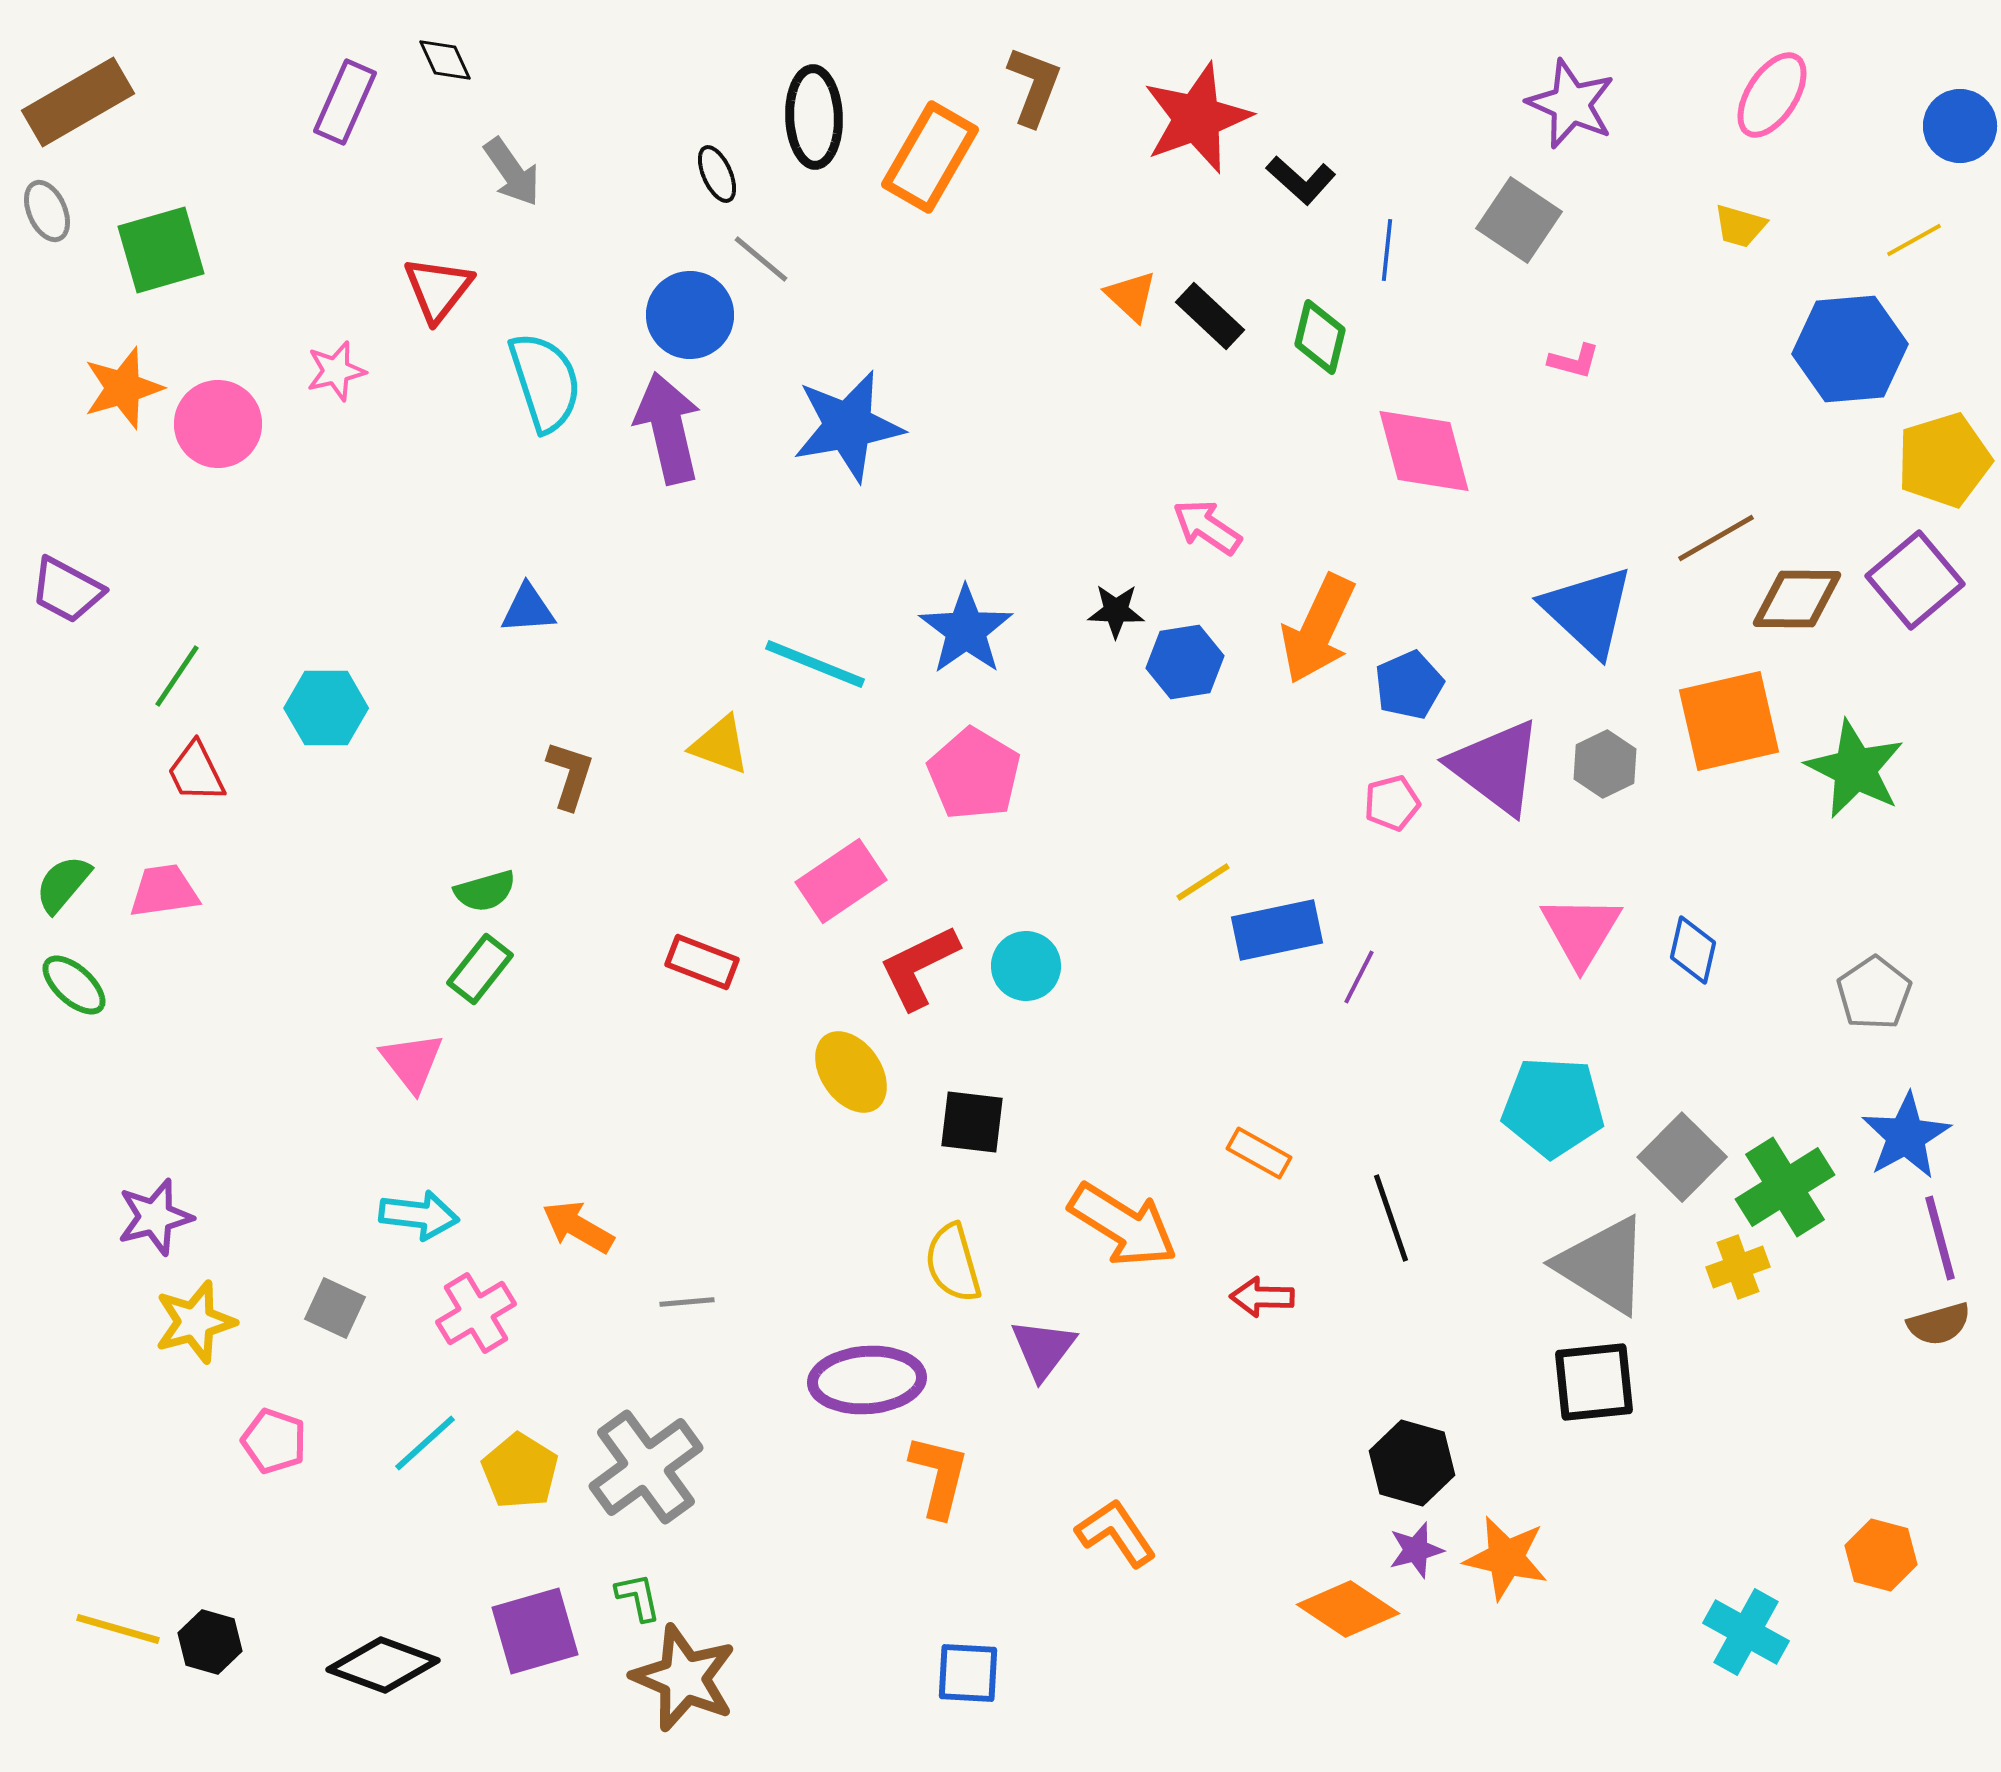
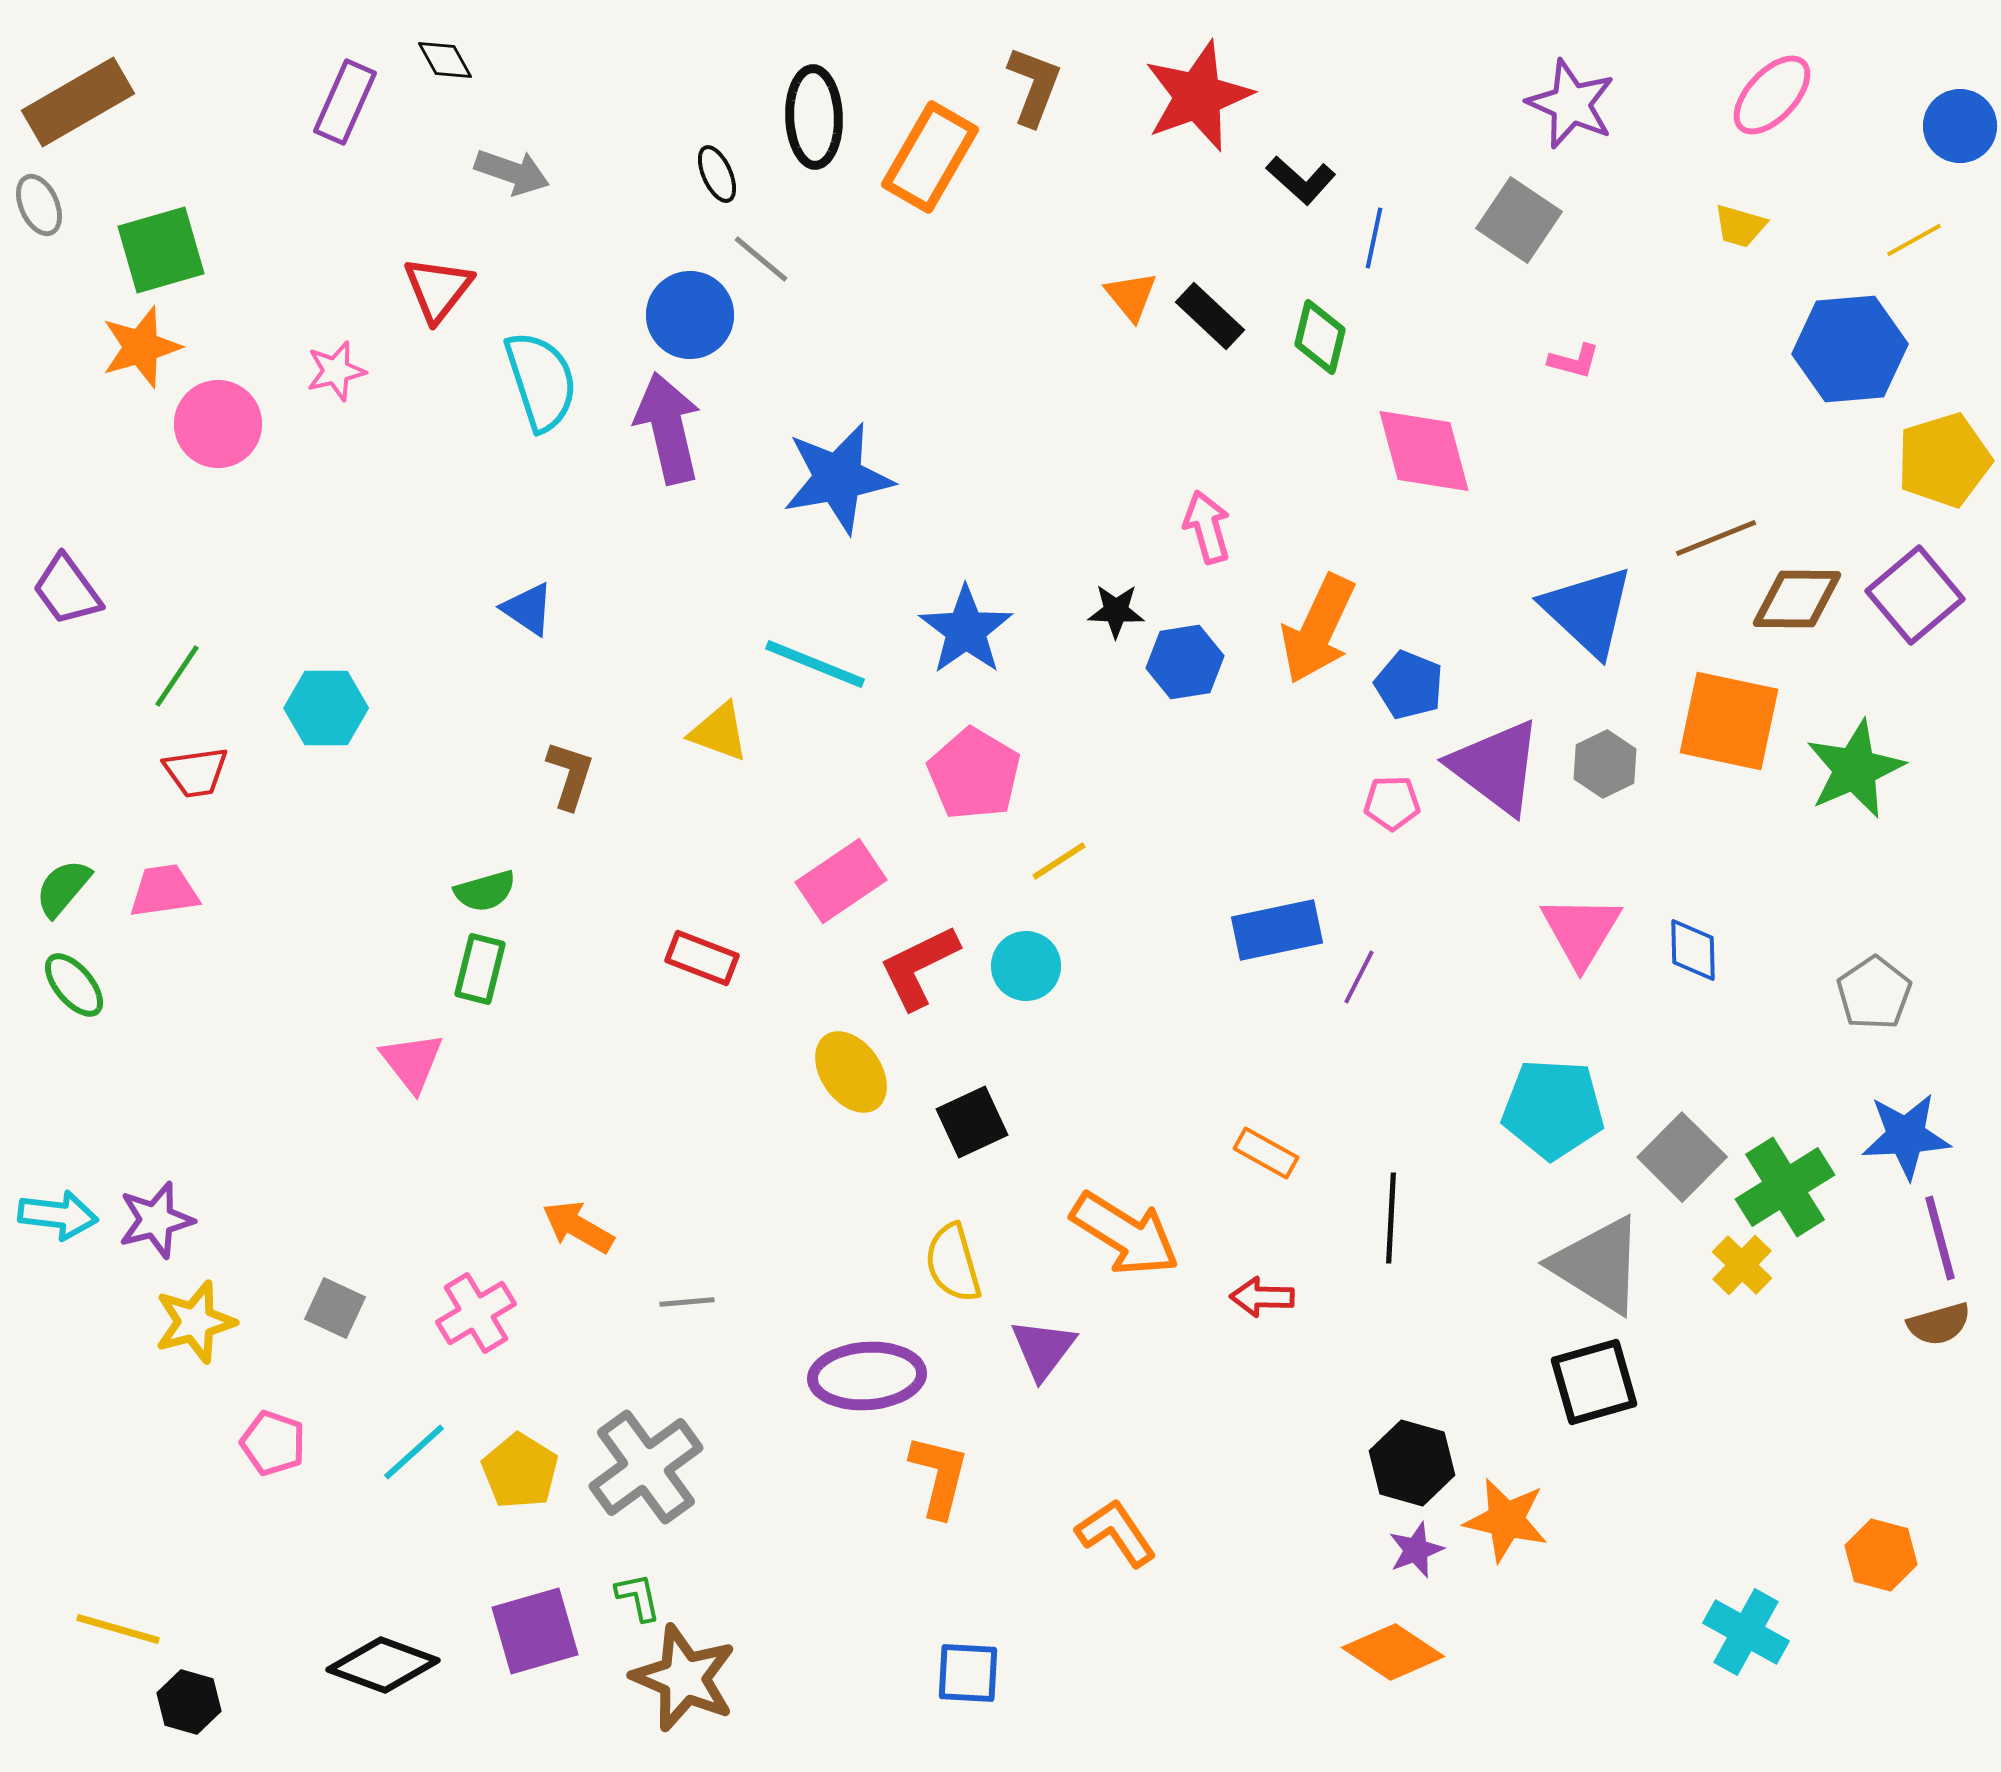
black diamond at (445, 60): rotated 4 degrees counterclockwise
pink ellipse at (1772, 95): rotated 10 degrees clockwise
red star at (1197, 118): moved 1 px right, 22 px up
gray arrow at (512, 172): rotated 36 degrees counterclockwise
gray ellipse at (47, 211): moved 8 px left, 6 px up
blue line at (1387, 250): moved 13 px left, 12 px up; rotated 6 degrees clockwise
orange triangle at (1131, 296): rotated 8 degrees clockwise
cyan semicircle at (545, 382): moved 4 px left, 1 px up
orange star at (123, 388): moved 18 px right, 41 px up
blue star at (848, 426): moved 10 px left, 52 px down
pink arrow at (1207, 527): rotated 40 degrees clockwise
brown line at (1716, 538): rotated 8 degrees clockwise
purple square at (1915, 580): moved 15 px down
purple trapezoid at (67, 590): rotated 26 degrees clockwise
blue triangle at (528, 609): rotated 38 degrees clockwise
blue pentagon at (1409, 685): rotated 26 degrees counterclockwise
orange square at (1729, 721): rotated 25 degrees clockwise
yellow triangle at (720, 745): moved 1 px left, 13 px up
green star at (1855, 769): rotated 22 degrees clockwise
red trapezoid at (196, 772): rotated 72 degrees counterclockwise
pink pentagon at (1392, 803): rotated 14 degrees clockwise
yellow line at (1203, 882): moved 144 px left, 21 px up
green semicircle at (63, 884): moved 4 px down
blue diamond at (1693, 950): rotated 14 degrees counterclockwise
red rectangle at (702, 962): moved 4 px up
green rectangle at (480, 969): rotated 24 degrees counterclockwise
green ellipse at (74, 985): rotated 8 degrees clockwise
cyan pentagon at (1553, 1107): moved 2 px down
black square at (972, 1122): rotated 32 degrees counterclockwise
blue star at (1906, 1136): rotated 26 degrees clockwise
orange rectangle at (1259, 1153): moved 7 px right
cyan arrow at (419, 1215): moved 361 px left
purple star at (155, 1217): moved 1 px right, 3 px down
black line at (1391, 1218): rotated 22 degrees clockwise
orange arrow at (1123, 1225): moved 2 px right, 9 px down
gray triangle at (1603, 1265): moved 5 px left
yellow cross at (1738, 1267): moved 4 px right, 2 px up; rotated 26 degrees counterclockwise
purple ellipse at (867, 1380): moved 4 px up
black square at (1594, 1382): rotated 10 degrees counterclockwise
pink pentagon at (274, 1441): moved 1 px left, 2 px down
cyan line at (425, 1443): moved 11 px left, 9 px down
purple star at (1416, 1550): rotated 6 degrees counterclockwise
orange star at (1506, 1558): moved 38 px up
orange diamond at (1348, 1609): moved 45 px right, 43 px down
black hexagon at (210, 1642): moved 21 px left, 60 px down
